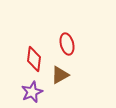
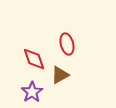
red diamond: rotated 25 degrees counterclockwise
purple star: rotated 10 degrees counterclockwise
